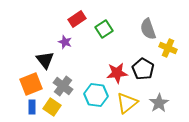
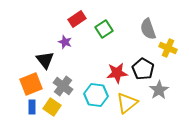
gray star: moved 13 px up
